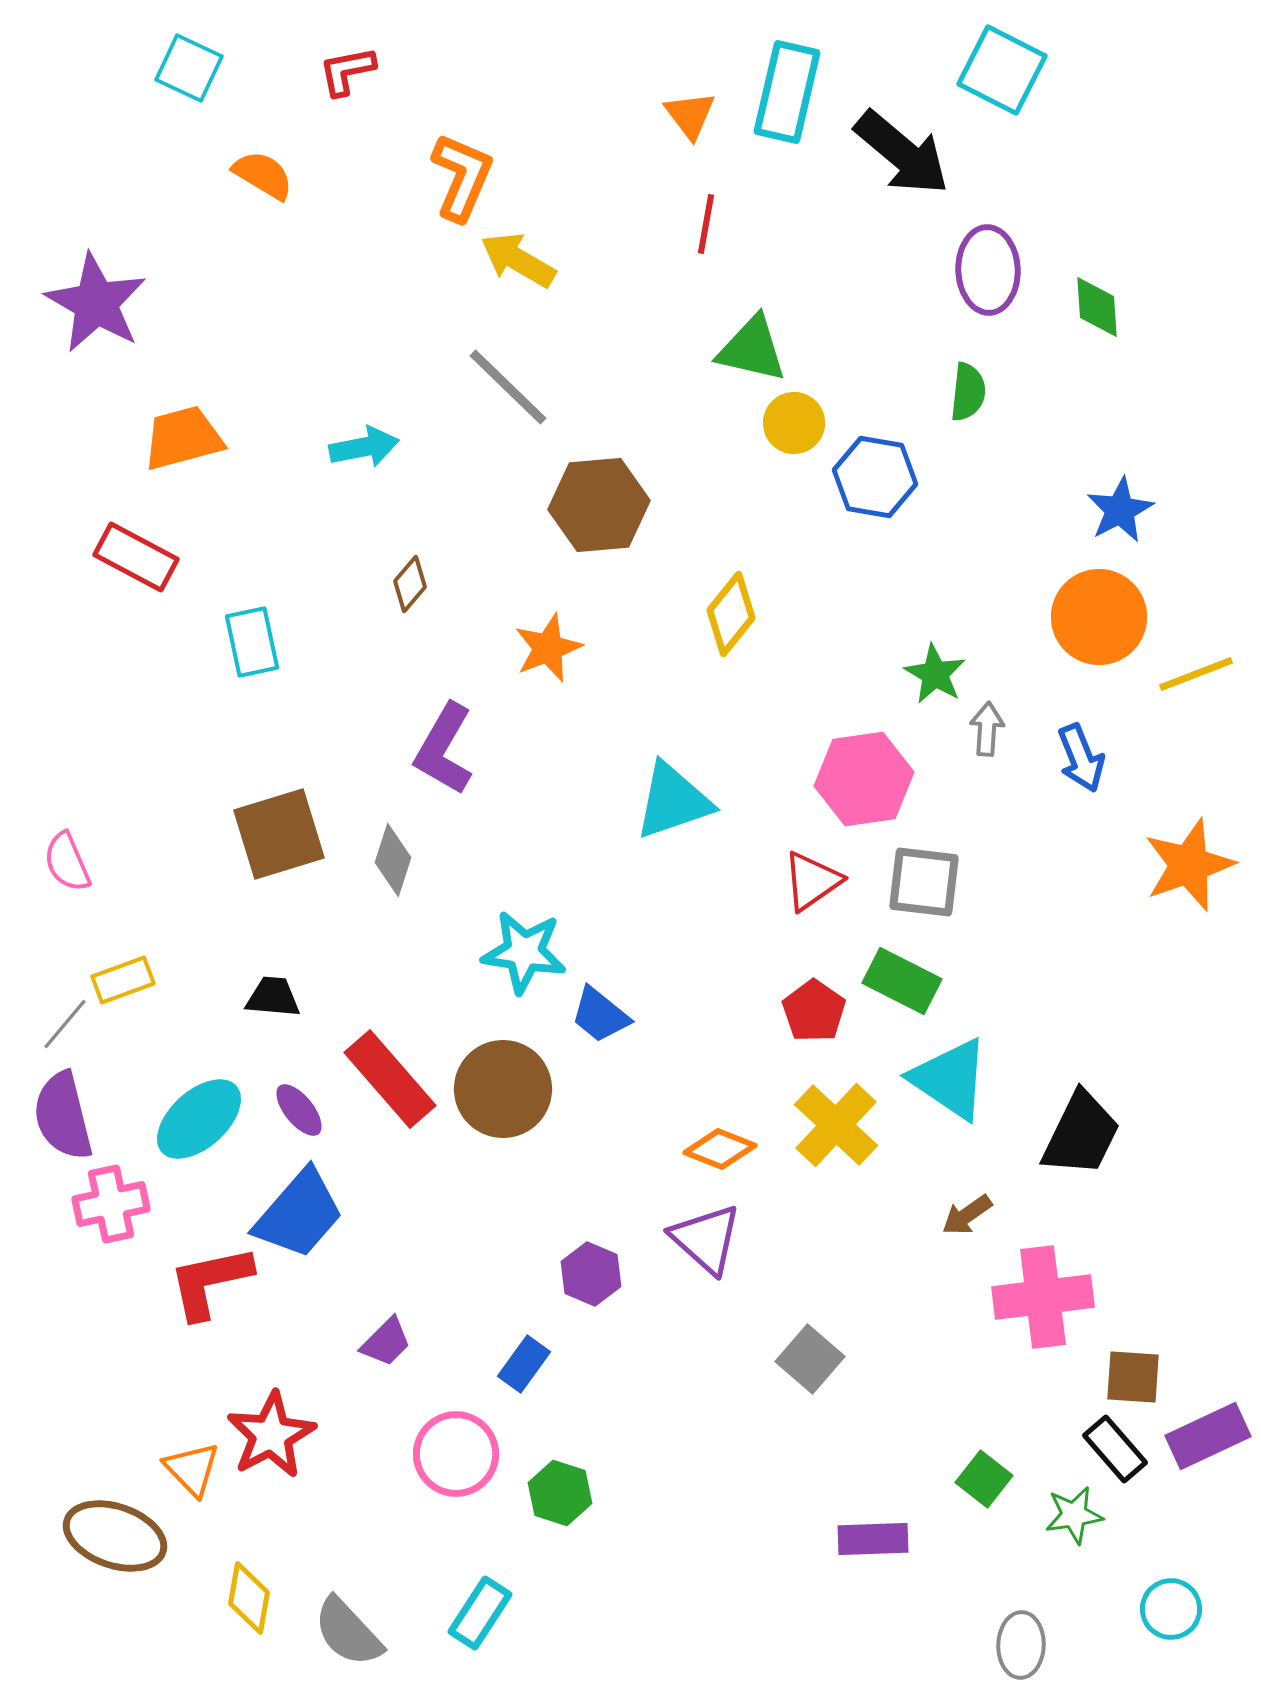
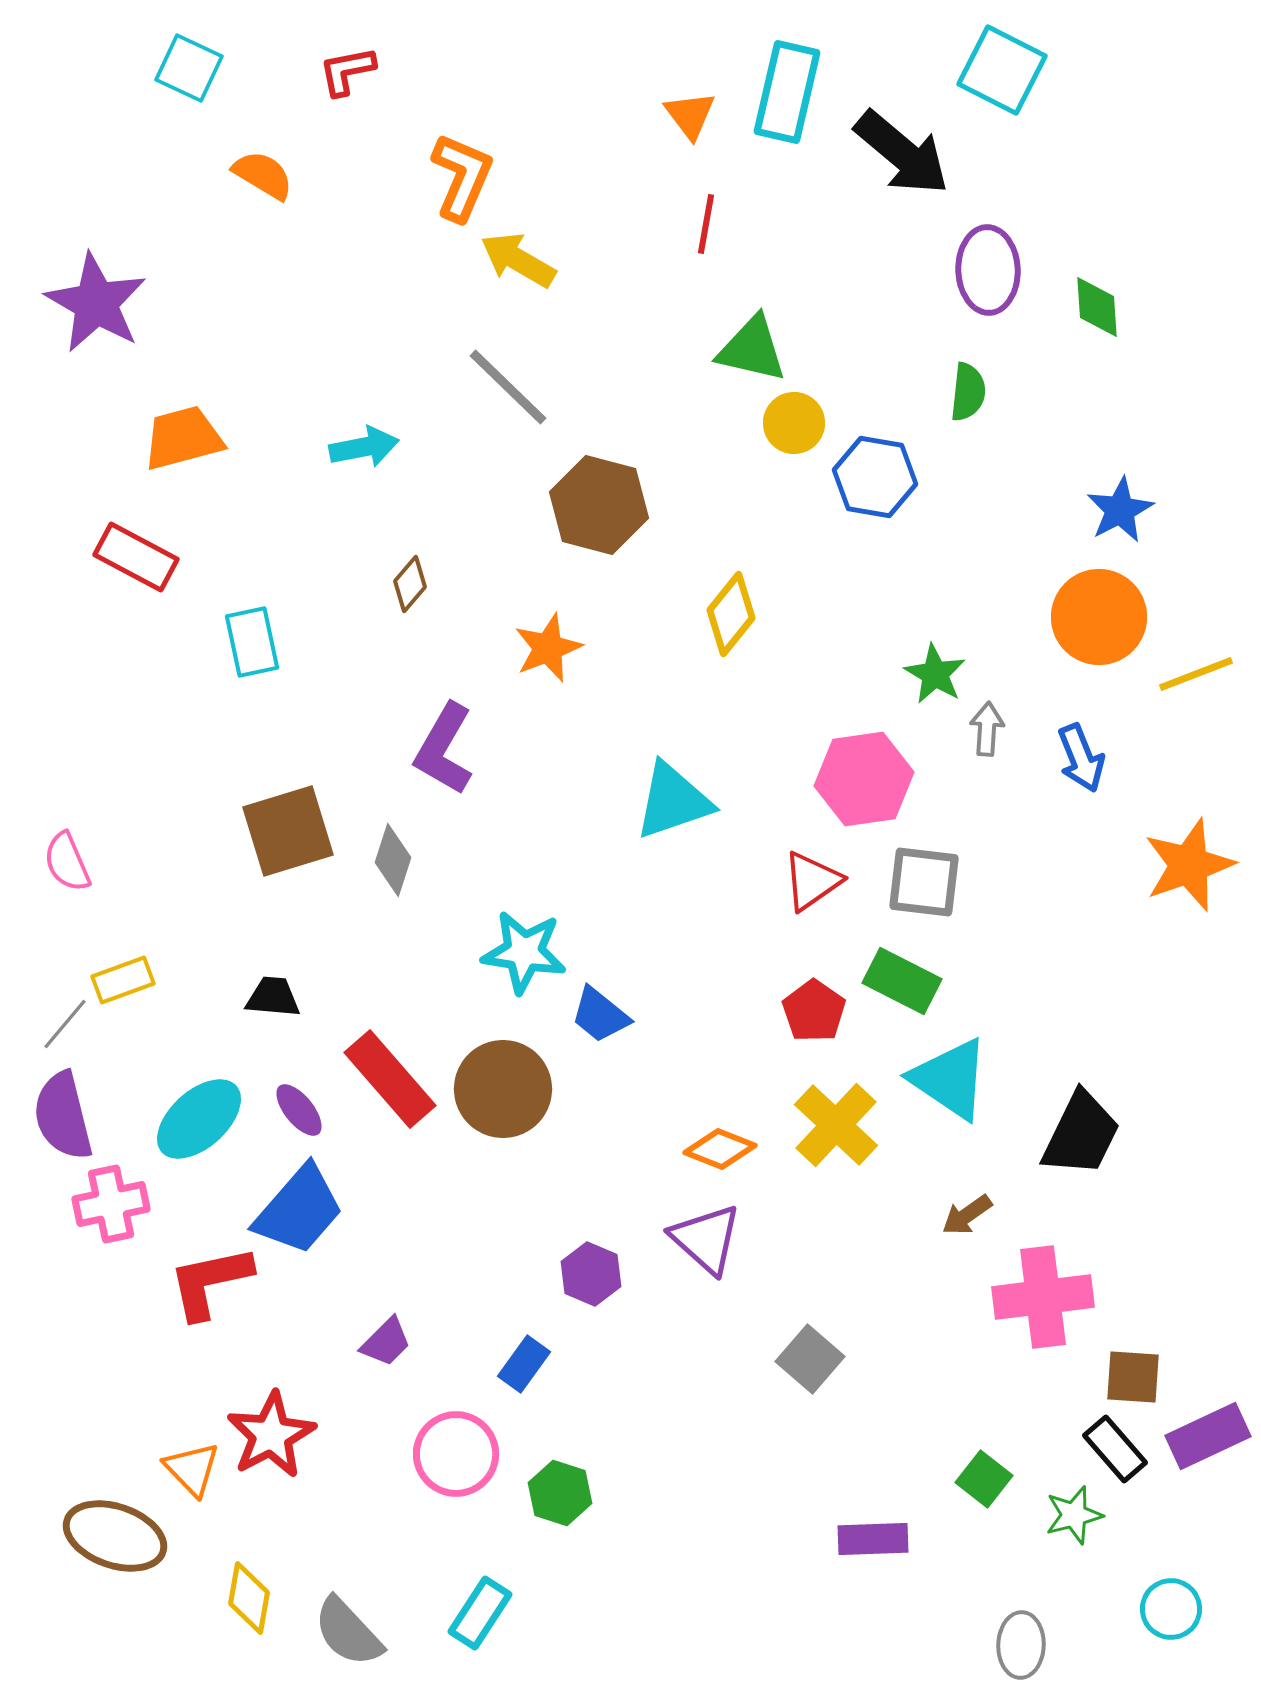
brown hexagon at (599, 505): rotated 20 degrees clockwise
brown square at (279, 834): moved 9 px right, 3 px up
blue trapezoid at (299, 1214): moved 4 px up
green star at (1074, 1515): rotated 6 degrees counterclockwise
